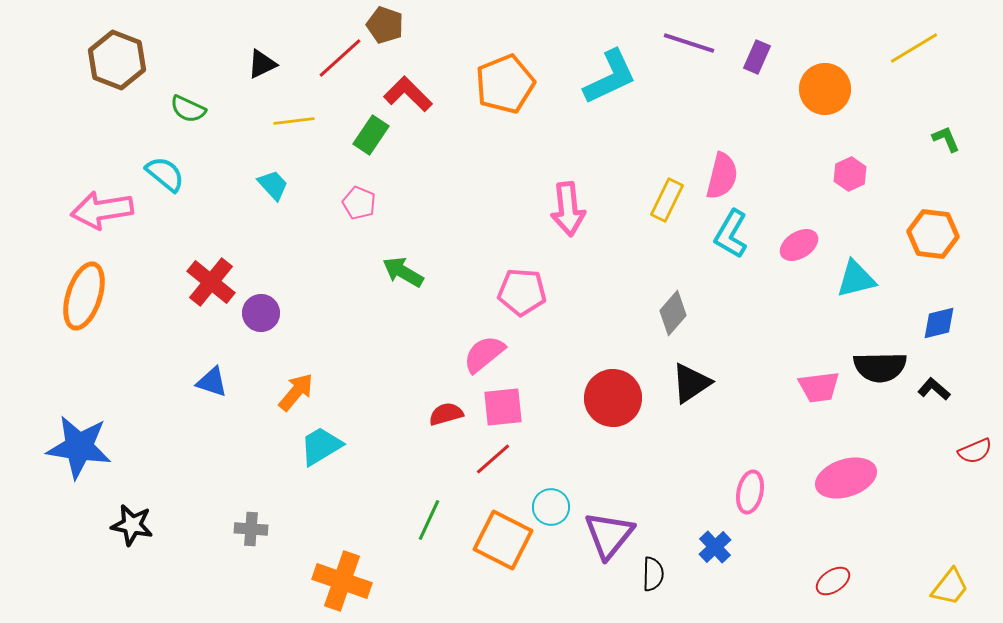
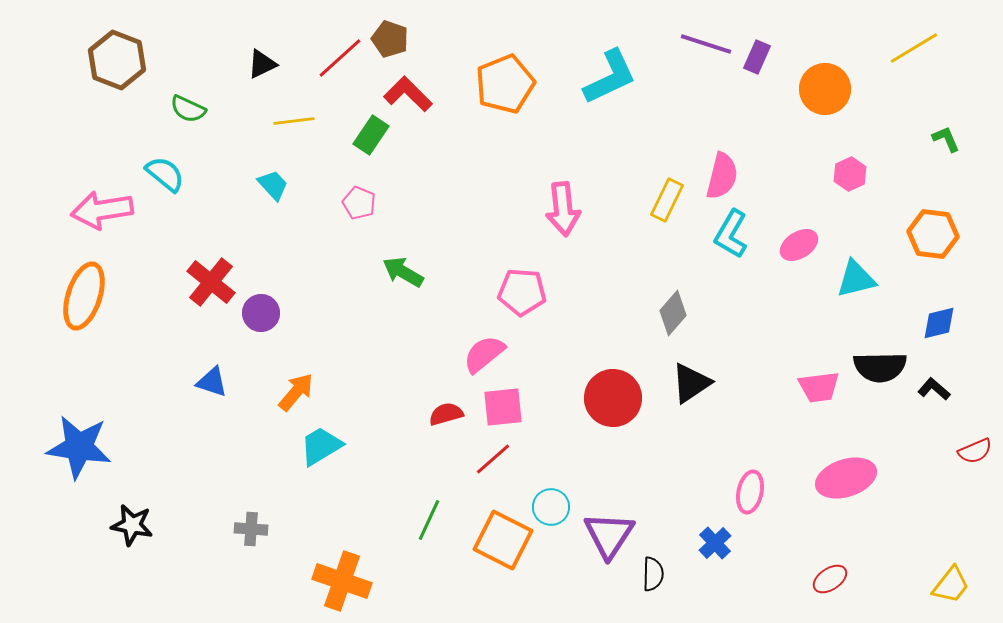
brown pentagon at (385, 25): moved 5 px right, 14 px down
purple line at (689, 43): moved 17 px right, 1 px down
pink arrow at (568, 209): moved 5 px left
purple triangle at (609, 535): rotated 6 degrees counterclockwise
blue cross at (715, 547): moved 4 px up
red ellipse at (833, 581): moved 3 px left, 2 px up
yellow trapezoid at (950, 587): moved 1 px right, 2 px up
